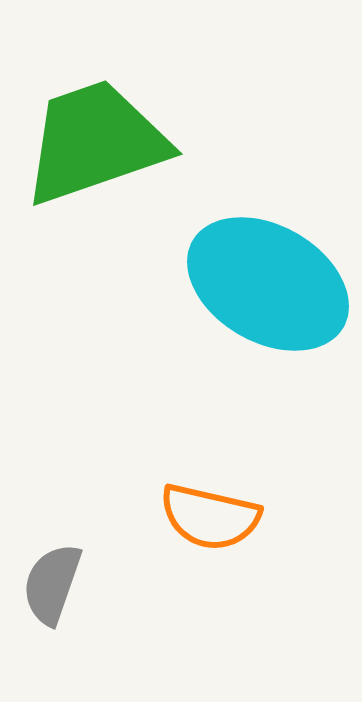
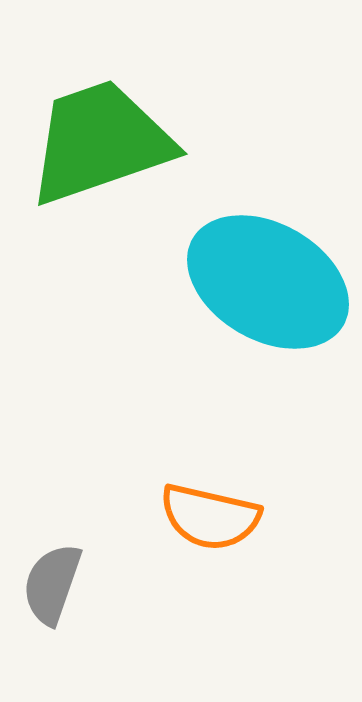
green trapezoid: moved 5 px right
cyan ellipse: moved 2 px up
